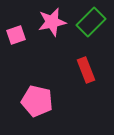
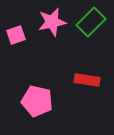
red rectangle: moved 1 px right, 10 px down; rotated 60 degrees counterclockwise
